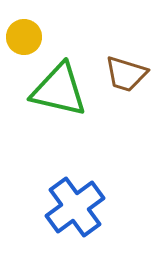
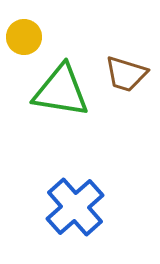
green triangle: moved 2 px right, 1 px down; rotated 4 degrees counterclockwise
blue cross: rotated 6 degrees counterclockwise
